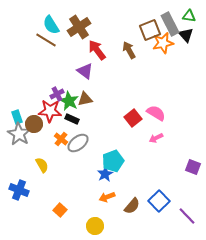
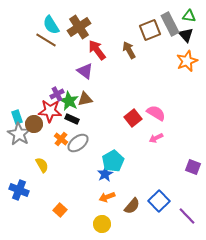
orange star: moved 24 px right, 18 px down; rotated 10 degrees counterclockwise
cyan pentagon: rotated 10 degrees counterclockwise
yellow circle: moved 7 px right, 2 px up
